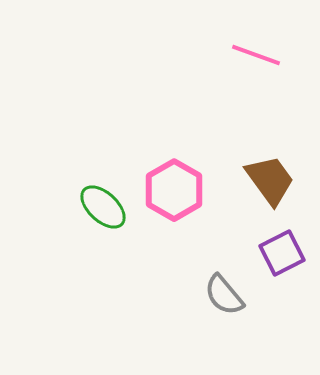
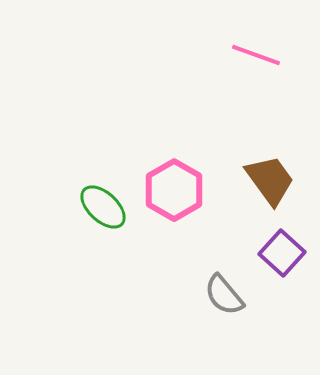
purple square: rotated 21 degrees counterclockwise
